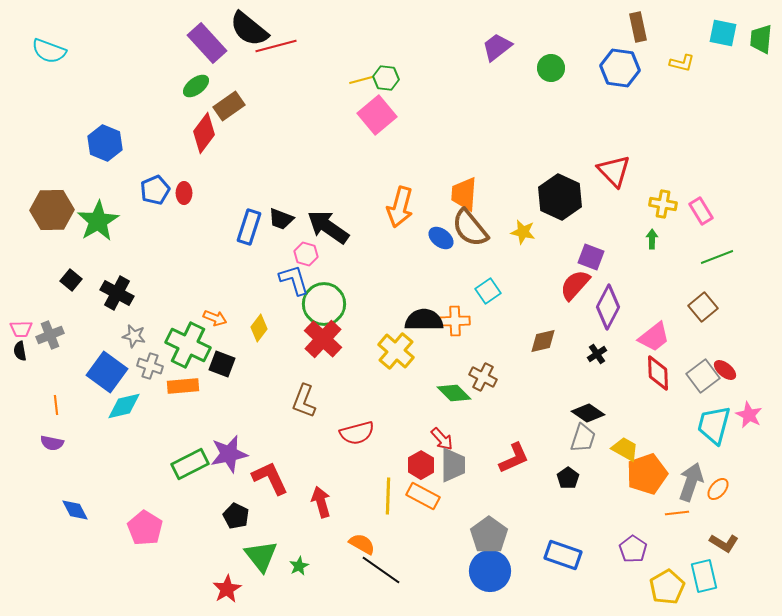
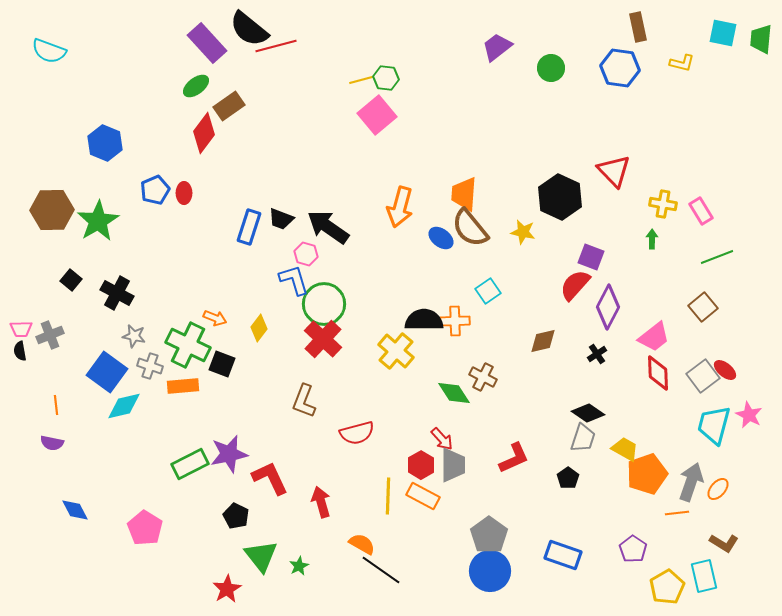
green diamond at (454, 393): rotated 12 degrees clockwise
